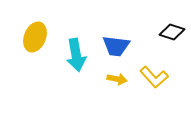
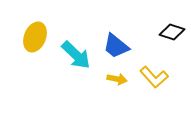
blue trapezoid: rotated 32 degrees clockwise
cyan arrow: rotated 36 degrees counterclockwise
